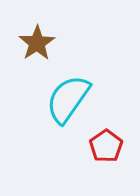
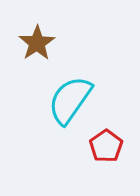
cyan semicircle: moved 2 px right, 1 px down
